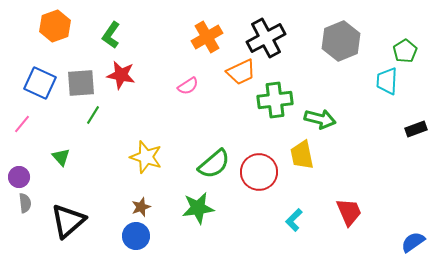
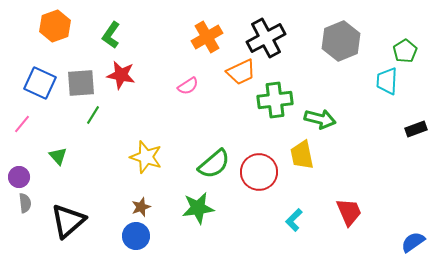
green triangle: moved 3 px left, 1 px up
